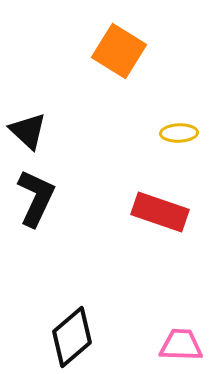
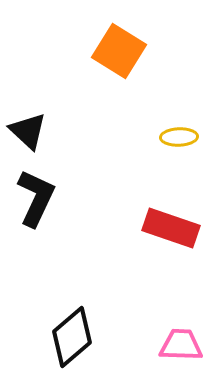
yellow ellipse: moved 4 px down
red rectangle: moved 11 px right, 16 px down
